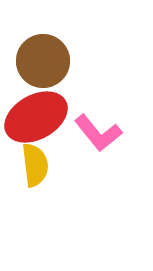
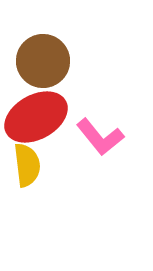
pink L-shape: moved 2 px right, 4 px down
yellow semicircle: moved 8 px left
